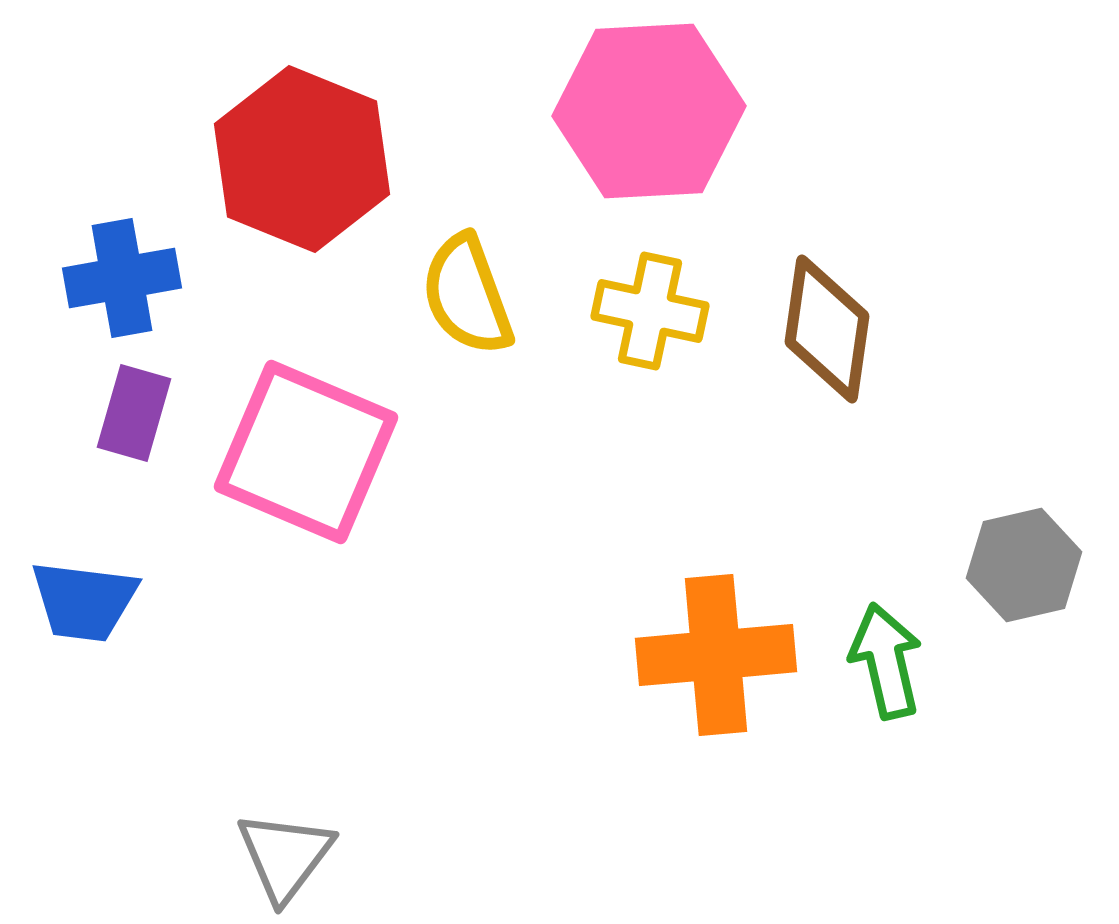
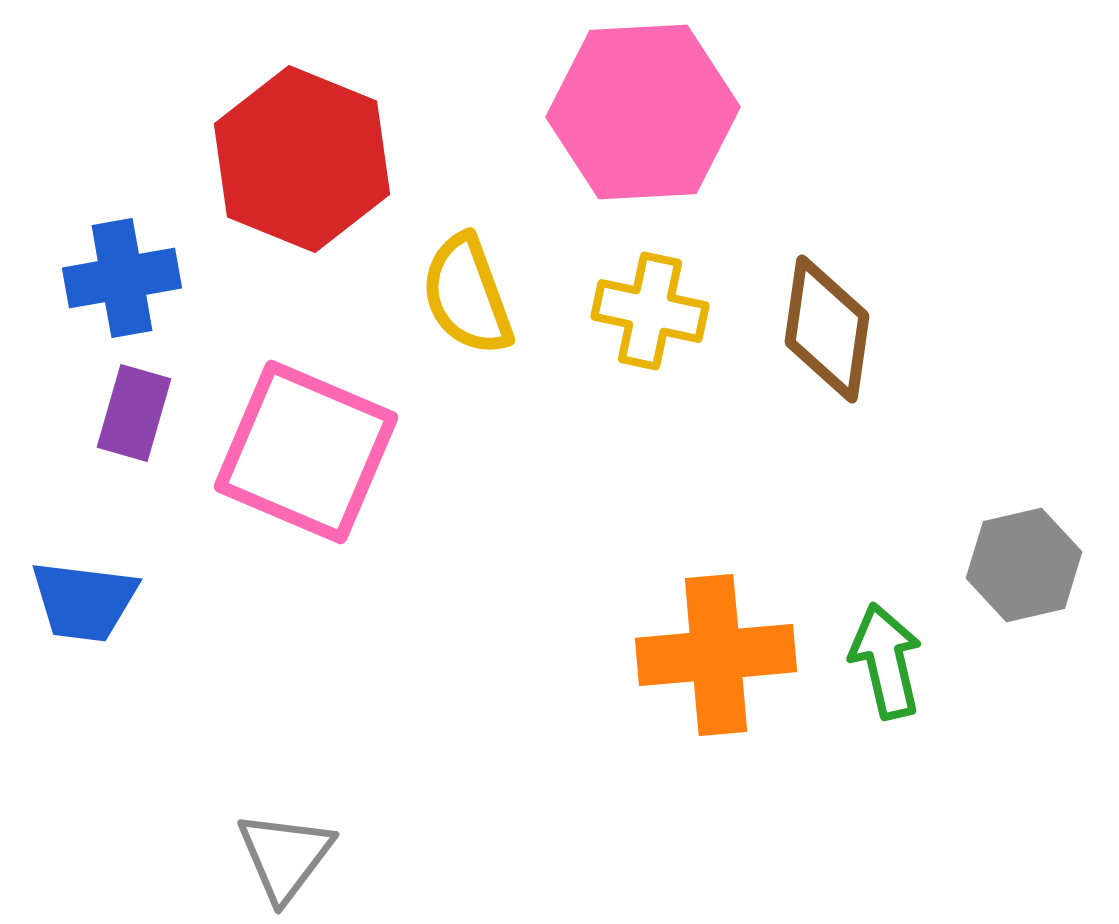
pink hexagon: moved 6 px left, 1 px down
